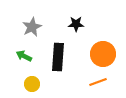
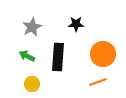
green arrow: moved 3 px right
